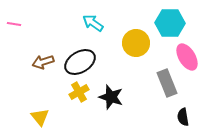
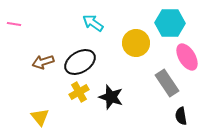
gray rectangle: rotated 12 degrees counterclockwise
black semicircle: moved 2 px left, 1 px up
